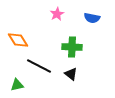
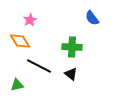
pink star: moved 27 px left, 6 px down
blue semicircle: rotated 42 degrees clockwise
orange diamond: moved 2 px right, 1 px down
